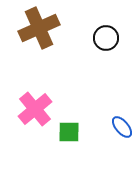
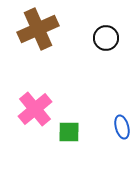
brown cross: moved 1 px left, 1 px down
blue ellipse: rotated 25 degrees clockwise
